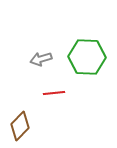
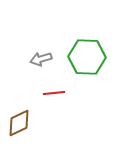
brown diamond: moved 1 px left, 3 px up; rotated 20 degrees clockwise
